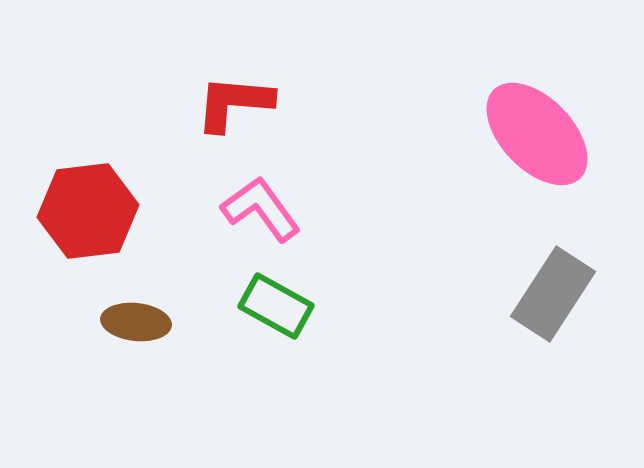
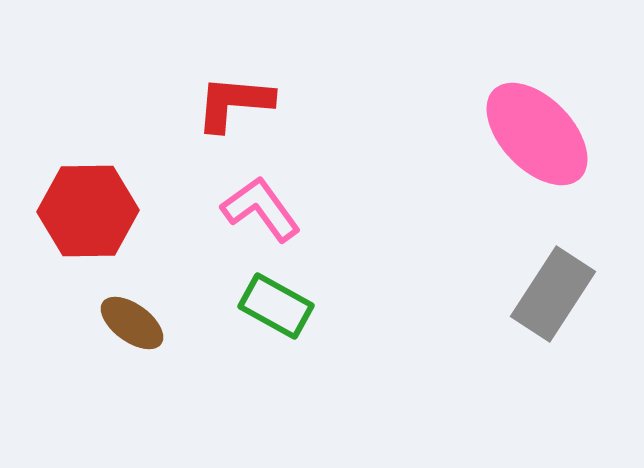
red hexagon: rotated 6 degrees clockwise
brown ellipse: moved 4 px left, 1 px down; rotated 30 degrees clockwise
